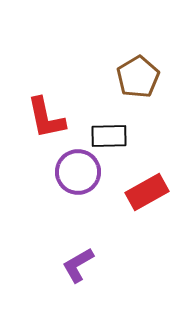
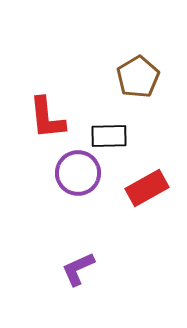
red L-shape: moved 1 px right; rotated 6 degrees clockwise
purple circle: moved 1 px down
red rectangle: moved 4 px up
purple L-shape: moved 4 px down; rotated 6 degrees clockwise
